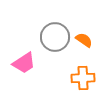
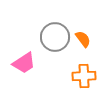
orange semicircle: moved 1 px left, 1 px up; rotated 18 degrees clockwise
orange cross: moved 1 px right, 2 px up
